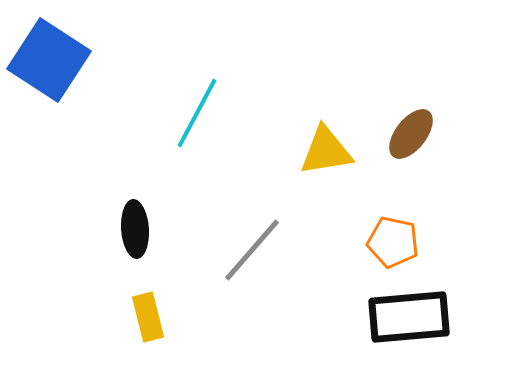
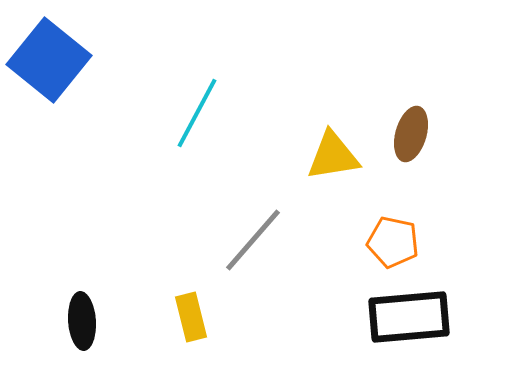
blue square: rotated 6 degrees clockwise
brown ellipse: rotated 22 degrees counterclockwise
yellow triangle: moved 7 px right, 5 px down
black ellipse: moved 53 px left, 92 px down
gray line: moved 1 px right, 10 px up
yellow rectangle: moved 43 px right
